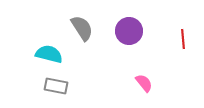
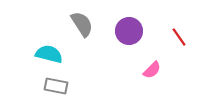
gray semicircle: moved 4 px up
red line: moved 4 px left, 2 px up; rotated 30 degrees counterclockwise
pink semicircle: moved 8 px right, 13 px up; rotated 84 degrees clockwise
